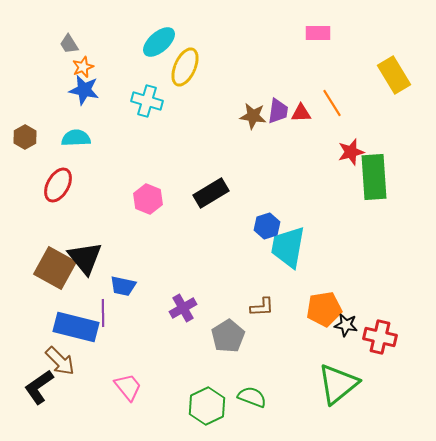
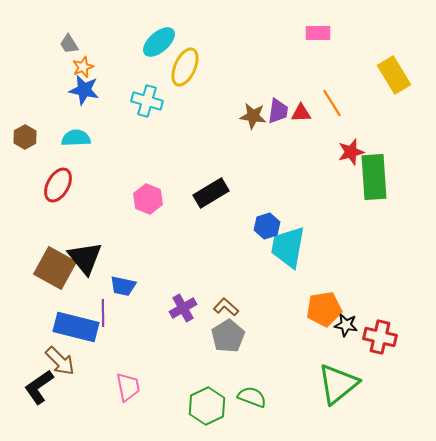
brown L-shape: moved 36 px left; rotated 135 degrees counterclockwise
pink trapezoid: rotated 28 degrees clockwise
